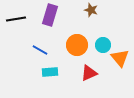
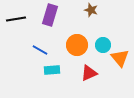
cyan rectangle: moved 2 px right, 2 px up
